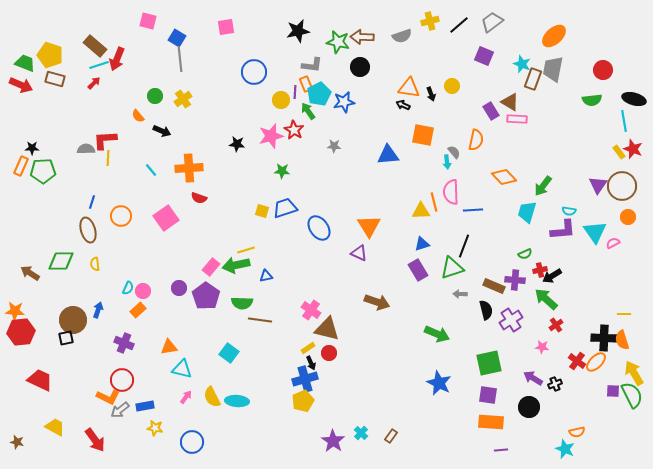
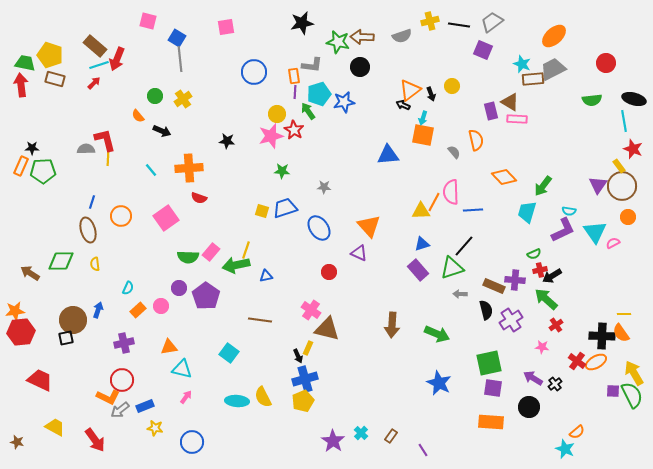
black line at (459, 25): rotated 50 degrees clockwise
black star at (298, 31): moved 4 px right, 8 px up
purple square at (484, 56): moved 1 px left, 6 px up
green trapezoid at (25, 63): rotated 10 degrees counterclockwise
gray trapezoid at (553, 69): rotated 52 degrees clockwise
red circle at (603, 70): moved 3 px right, 7 px up
brown rectangle at (533, 79): rotated 65 degrees clockwise
orange rectangle at (306, 84): moved 12 px left, 8 px up; rotated 14 degrees clockwise
red arrow at (21, 85): rotated 120 degrees counterclockwise
orange triangle at (409, 88): moved 1 px right, 2 px down; rotated 45 degrees counterclockwise
cyan pentagon at (319, 94): rotated 10 degrees clockwise
yellow circle at (281, 100): moved 4 px left, 14 px down
purple rectangle at (491, 111): rotated 18 degrees clockwise
red L-shape at (105, 140): rotated 80 degrees clockwise
orange semicircle at (476, 140): rotated 25 degrees counterclockwise
black star at (237, 144): moved 10 px left, 3 px up
gray star at (334, 146): moved 10 px left, 41 px down
yellow rectangle at (619, 152): moved 14 px down
cyan arrow at (447, 162): moved 24 px left, 44 px up; rotated 24 degrees clockwise
orange line at (434, 202): rotated 42 degrees clockwise
orange triangle at (369, 226): rotated 10 degrees counterclockwise
purple L-shape at (563, 230): rotated 20 degrees counterclockwise
black line at (464, 246): rotated 20 degrees clockwise
yellow line at (246, 250): rotated 54 degrees counterclockwise
green semicircle at (525, 254): moved 9 px right
pink rectangle at (211, 267): moved 15 px up
purple rectangle at (418, 270): rotated 10 degrees counterclockwise
pink circle at (143, 291): moved 18 px right, 15 px down
brown arrow at (377, 302): moved 15 px right, 23 px down; rotated 75 degrees clockwise
green semicircle at (242, 303): moved 54 px left, 46 px up
orange star at (15, 311): rotated 12 degrees counterclockwise
black cross at (604, 338): moved 2 px left, 2 px up
orange semicircle at (622, 340): moved 1 px left, 7 px up; rotated 18 degrees counterclockwise
purple cross at (124, 343): rotated 36 degrees counterclockwise
yellow rectangle at (308, 348): rotated 32 degrees counterclockwise
red circle at (329, 353): moved 81 px up
orange ellipse at (596, 362): rotated 15 degrees clockwise
black arrow at (311, 363): moved 13 px left, 7 px up
black cross at (555, 384): rotated 16 degrees counterclockwise
purple square at (488, 395): moved 5 px right, 7 px up
yellow semicircle at (212, 397): moved 51 px right
blue rectangle at (145, 406): rotated 12 degrees counterclockwise
orange semicircle at (577, 432): rotated 28 degrees counterclockwise
purple line at (501, 450): moved 78 px left; rotated 64 degrees clockwise
